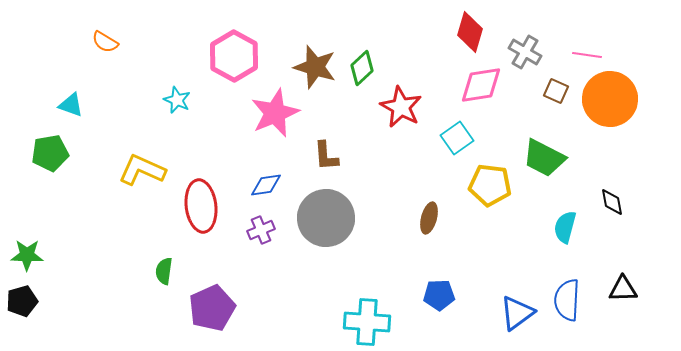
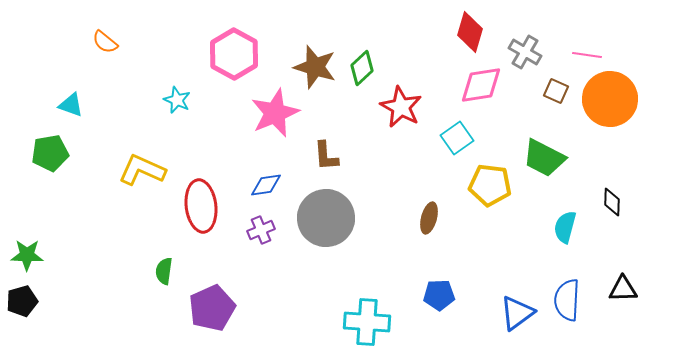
orange semicircle: rotated 8 degrees clockwise
pink hexagon: moved 2 px up
black diamond: rotated 12 degrees clockwise
